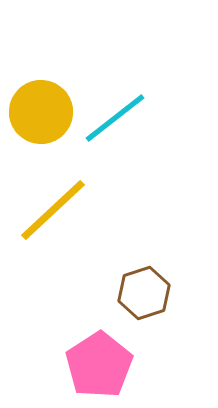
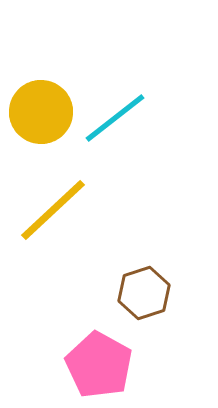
pink pentagon: rotated 10 degrees counterclockwise
